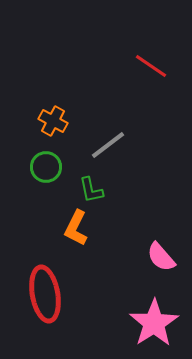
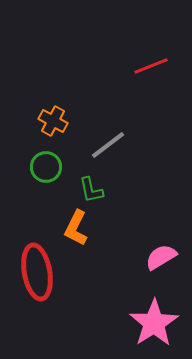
red line: rotated 56 degrees counterclockwise
pink semicircle: rotated 100 degrees clockwise
red ellipse: moved 8 px left, 22 px up
